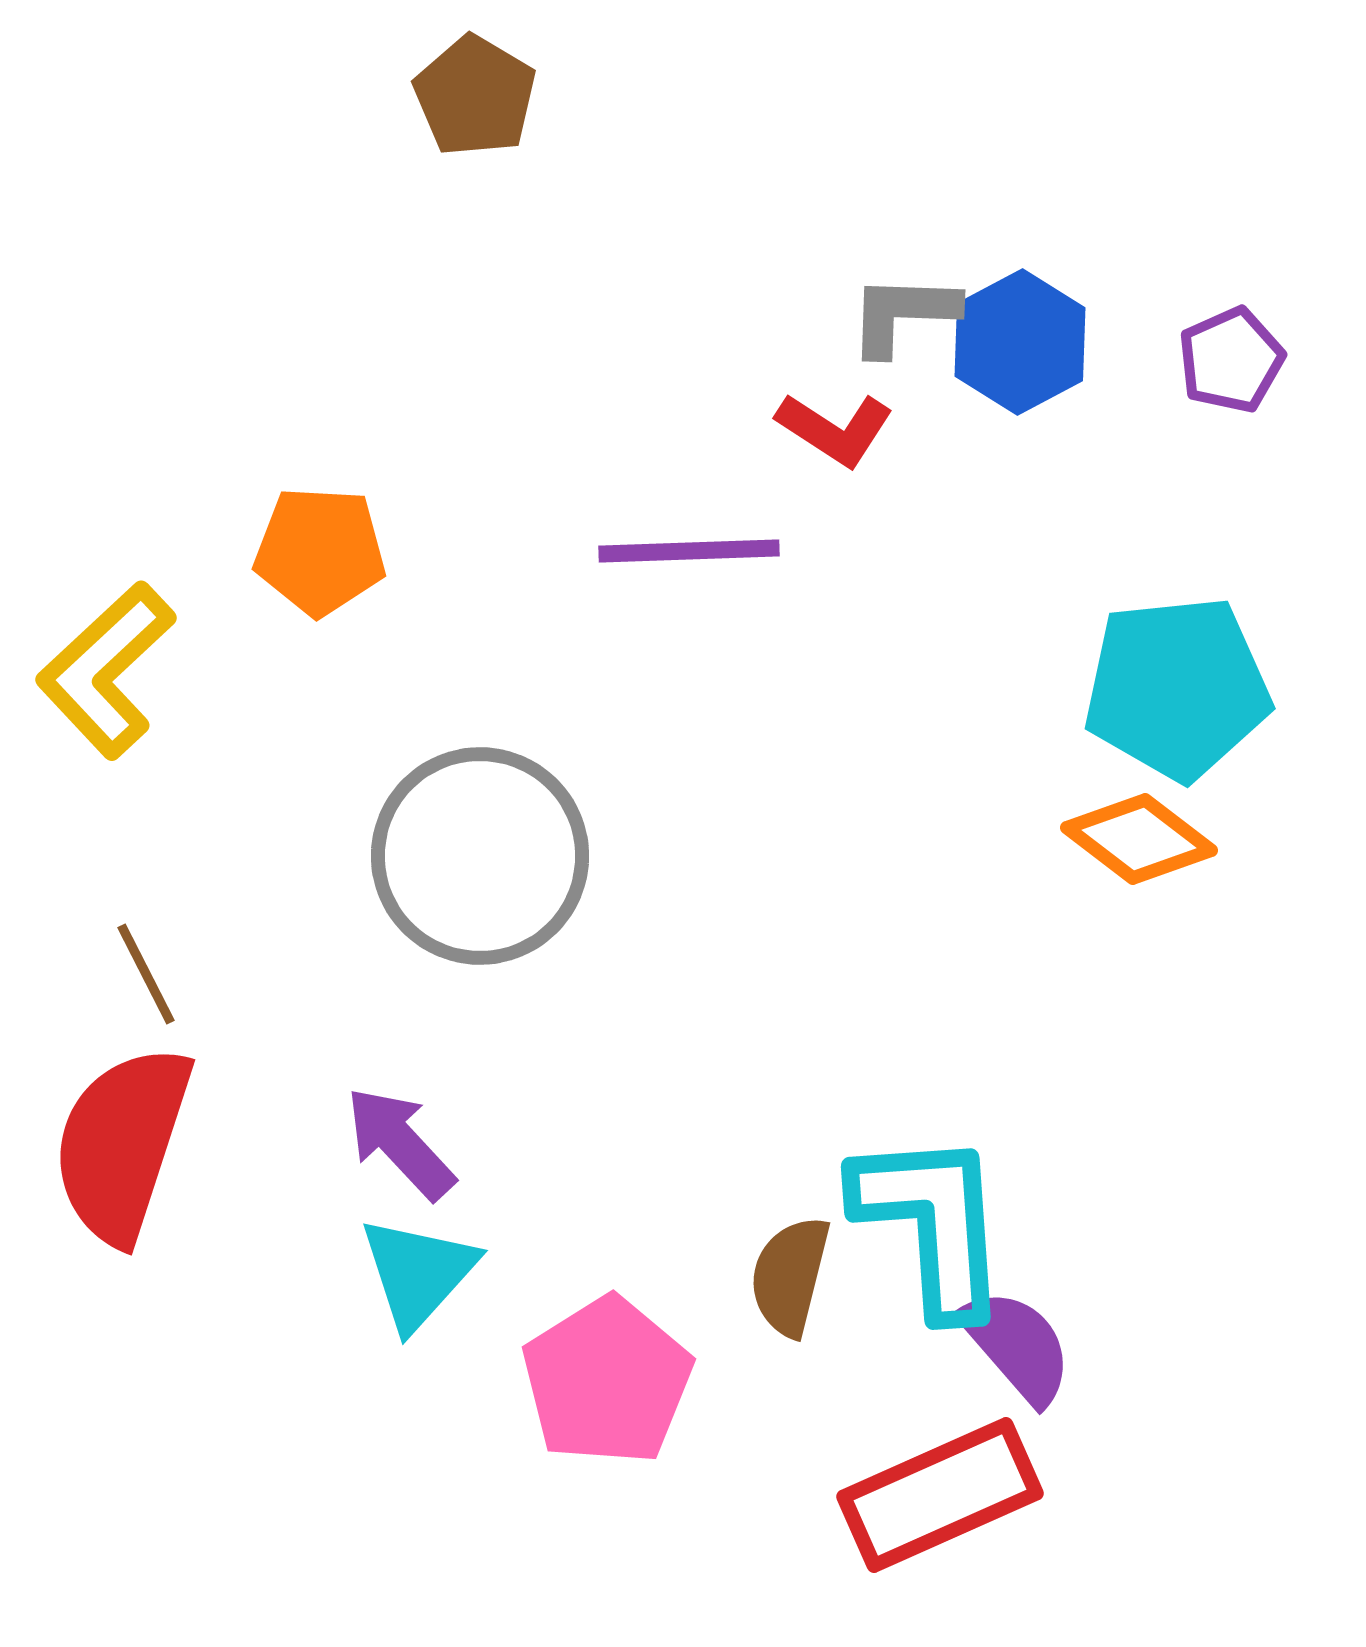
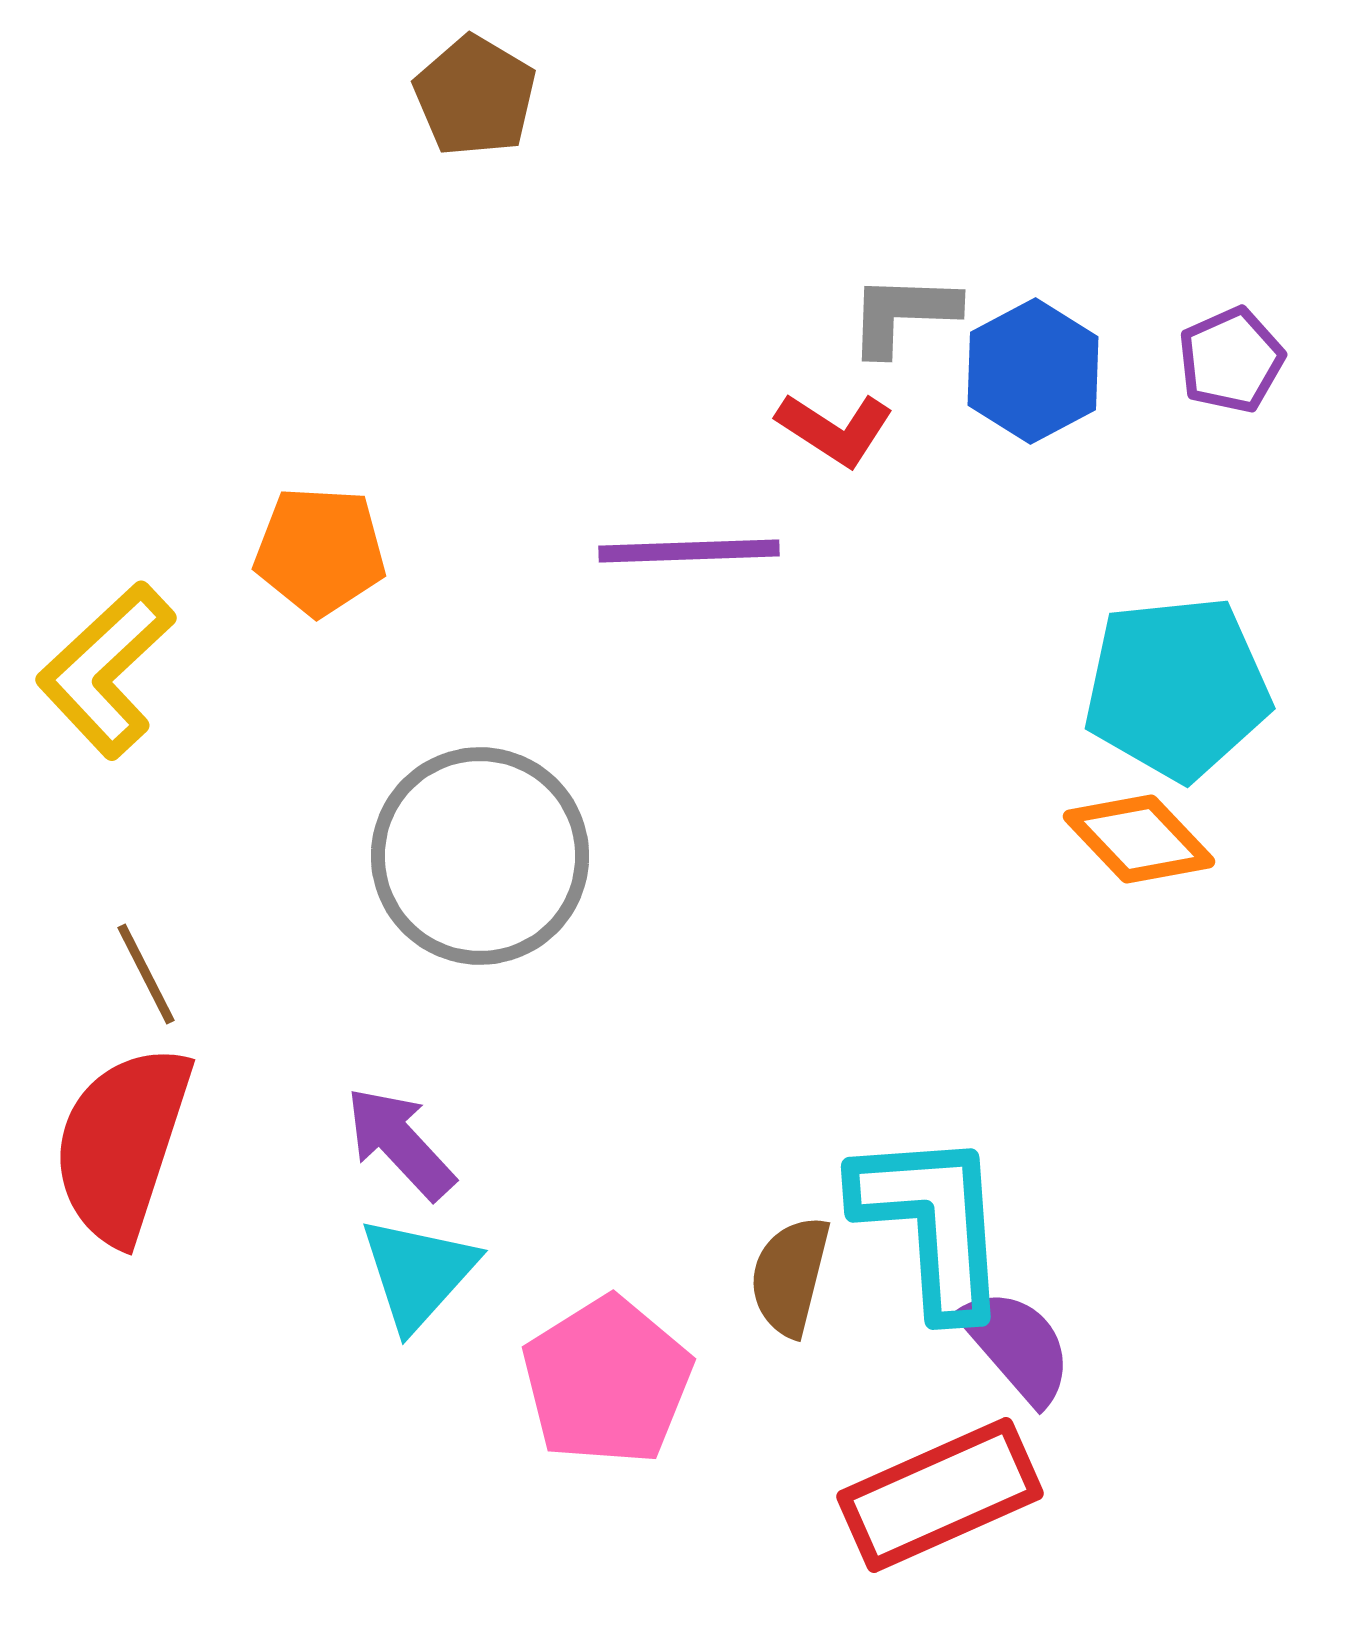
blue hexagon: moved 13 px right, 29 px down
orange diamond: rotated 9 degrees clockwise
